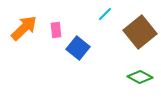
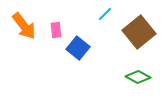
orange arrow: moved 2 px up; rotated 96 degrees clockwise
brown square: moved 1 px left
green diamond: moved 2 px left
